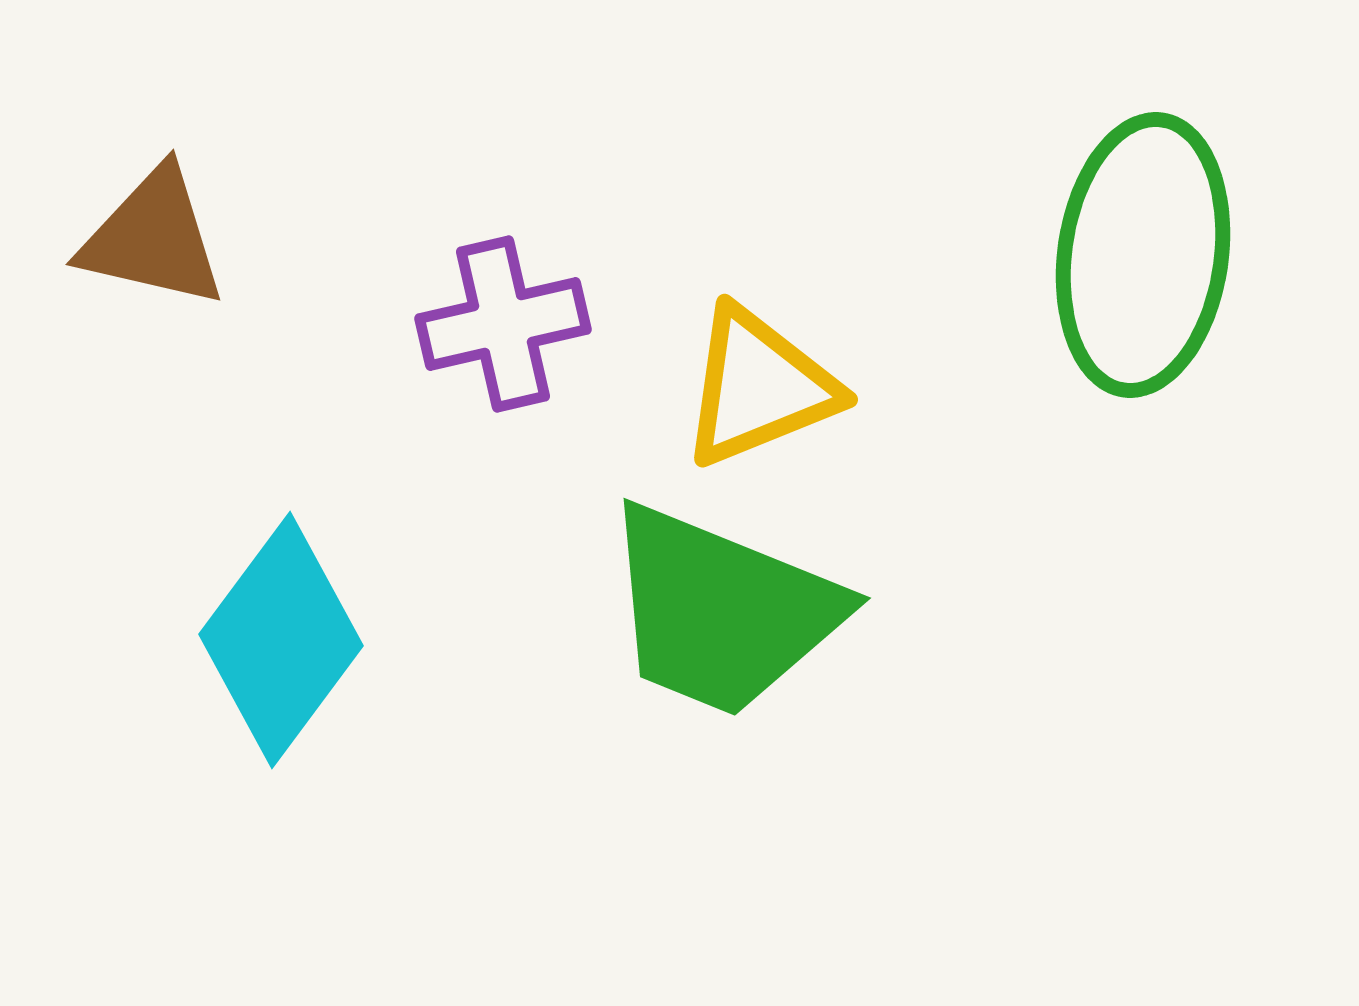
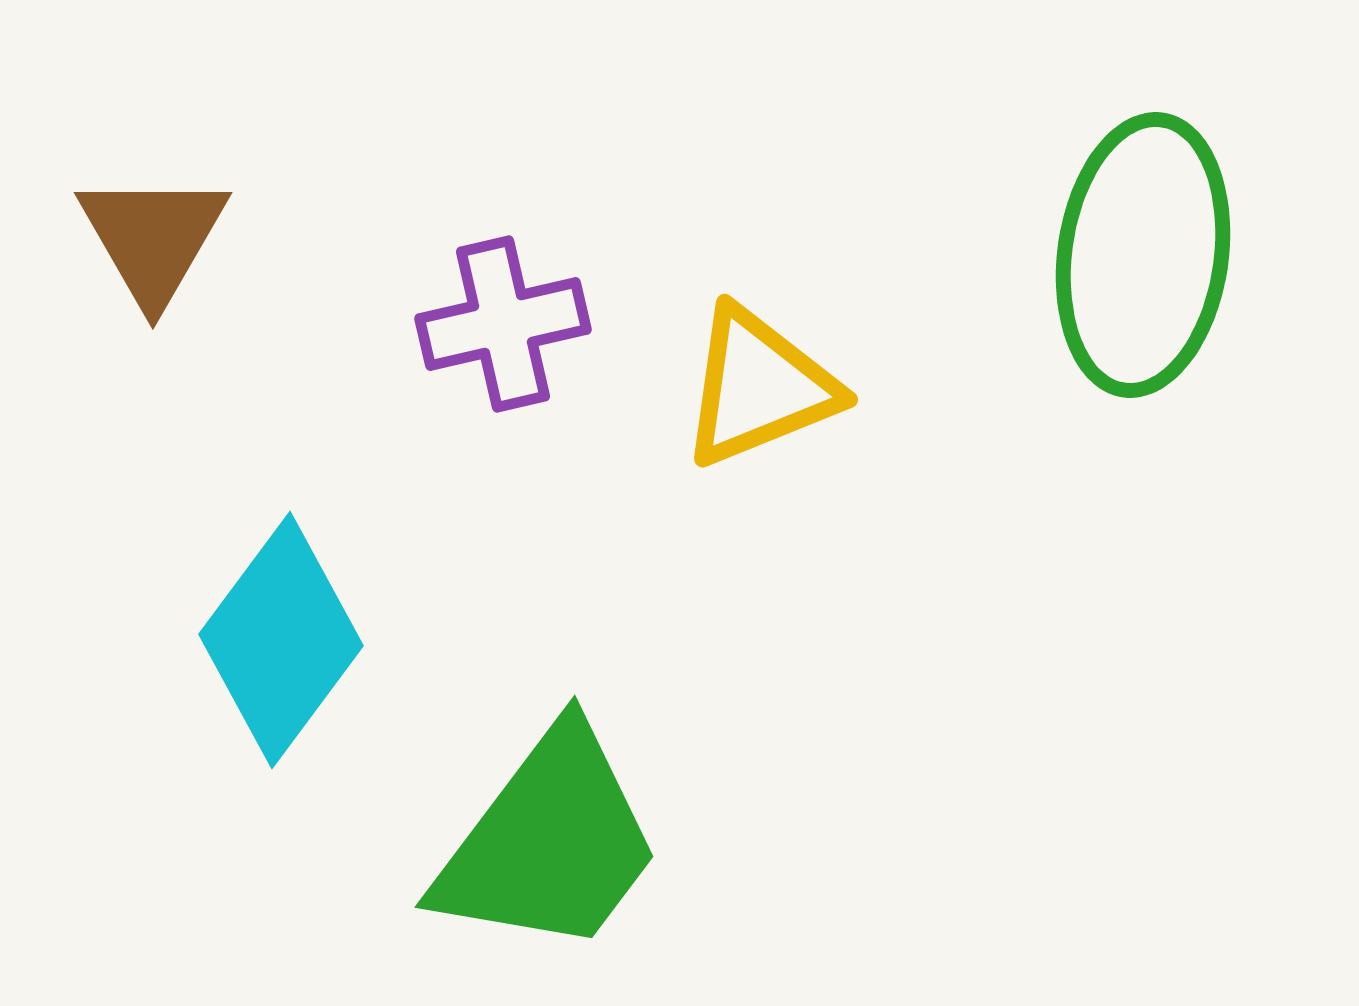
brown triangle: rotated 47 degrees clockwise
green trapezoid: moved 173 px left, 231 px down; rotated 75 degrees counterclockwise
